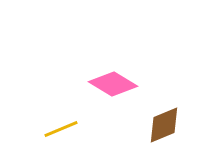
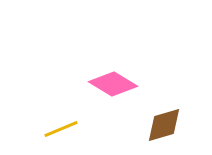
brown diamond: rotated 6 degrees clockwise
